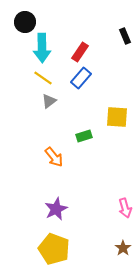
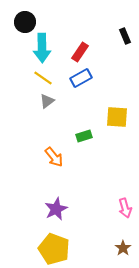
blue rectangle: rotated 20 degrees clockwise
gray triangle: moved 2 px left
